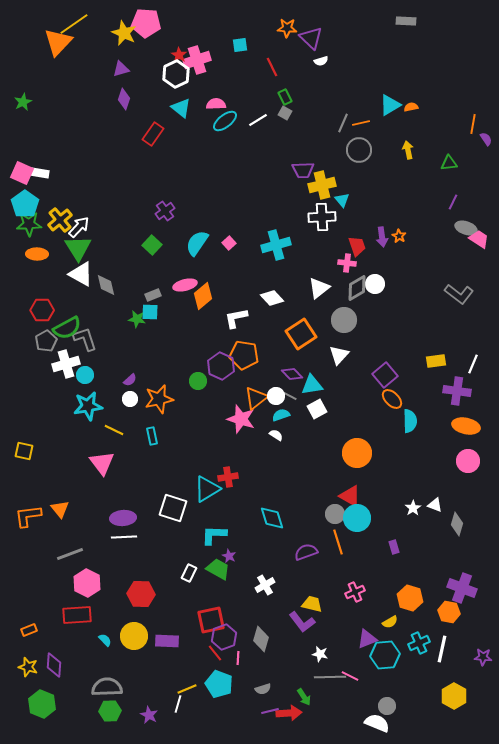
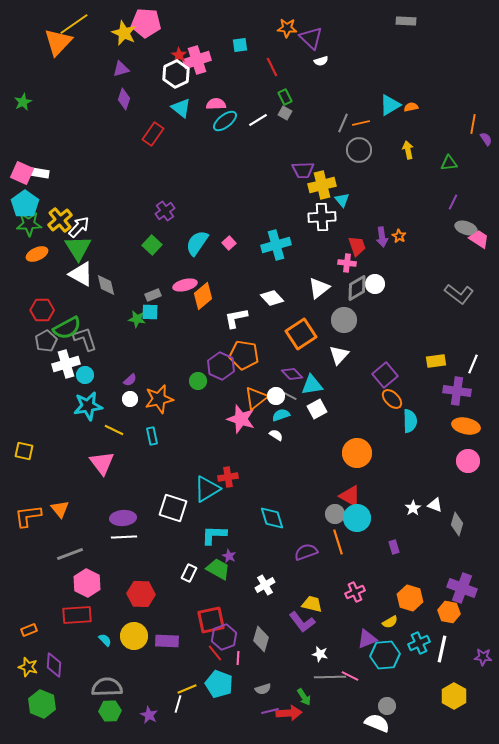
orange ellipse at (37, 254): rotated 25 degrees counterclockwise
